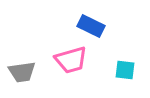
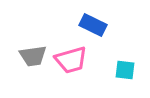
blue rectangle: moved 2 px right, 1 px up
gray trapezoid: moved 11 px right, 16 px up
